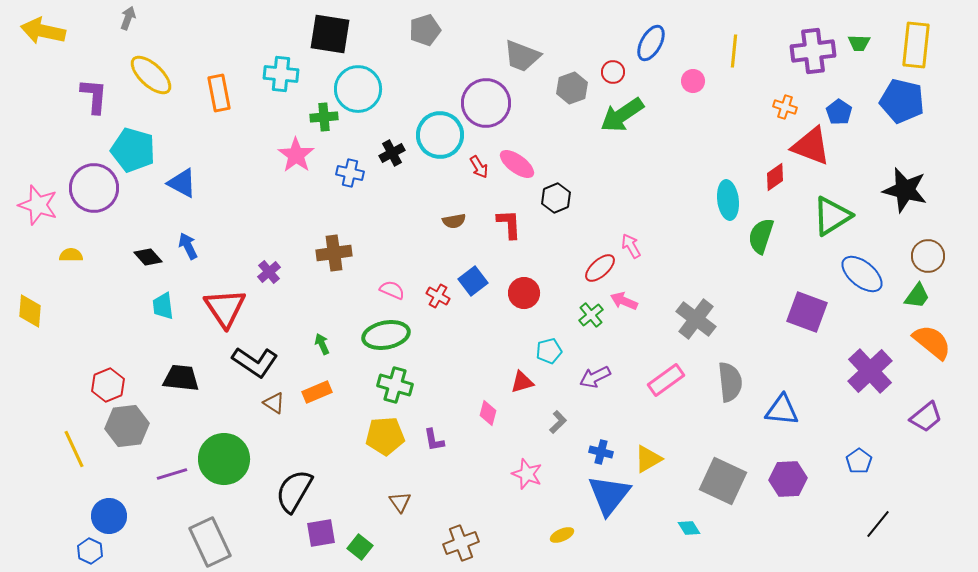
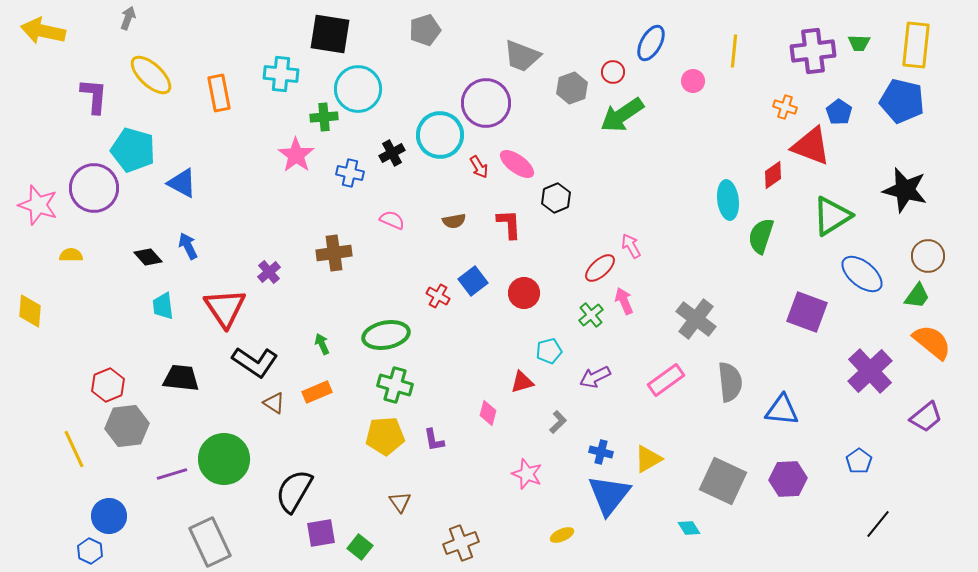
red diamond at (775, 177): moved 2 px left, 2 px up
pink semicircle at (392, 290): moved 70 px up
pink arrow at (624, 301): rotated 44 degrees clockwise
